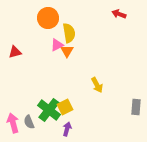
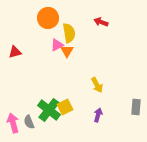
red arrow: moved 18 px left, 8 px down
purple arrow: moved 31 px right, 14 px up
